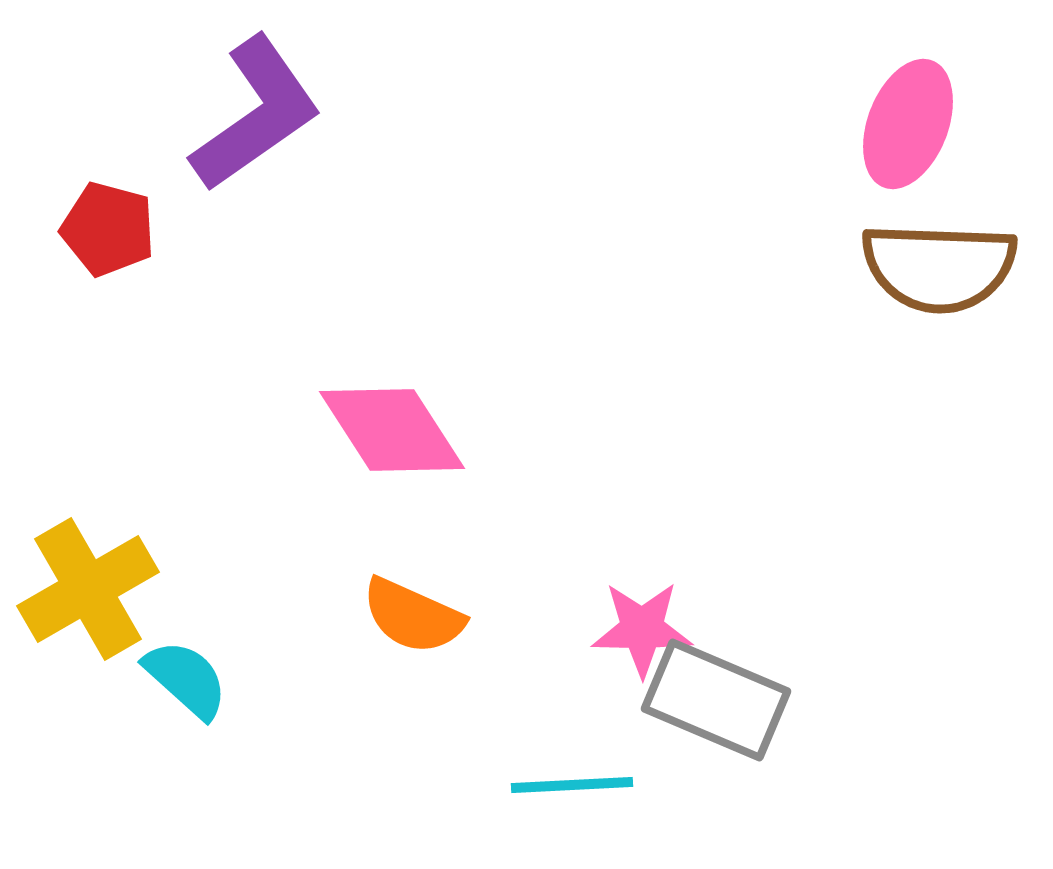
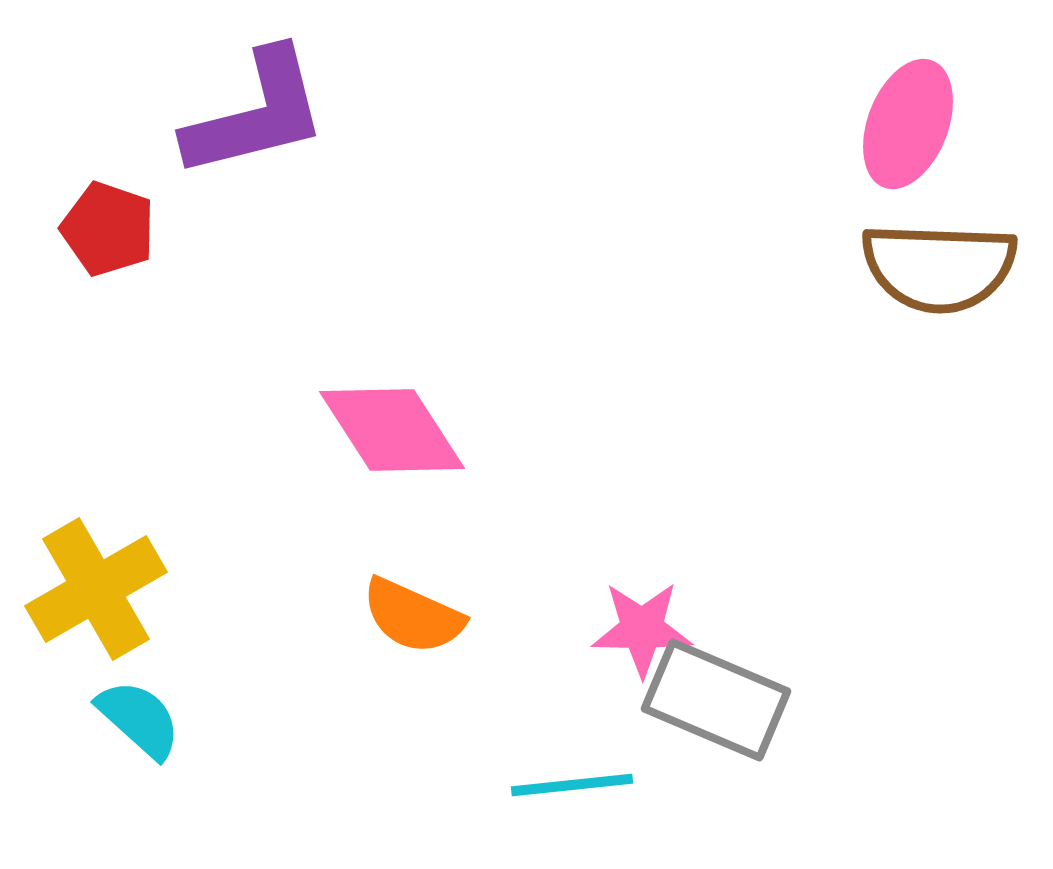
purple L-shape: rotated 21 degrees clockwise
red pentagon: rotated 4 degrees clockwise
yellow cross: moved 8 px right
cyan semicircle: moved 47 px left, 40 px down
cyan line: rotated 3 degrees counterclockwise
